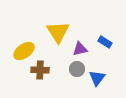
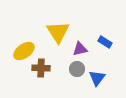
brown cross: moved 1 px right, 2 px up
